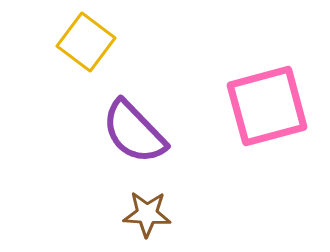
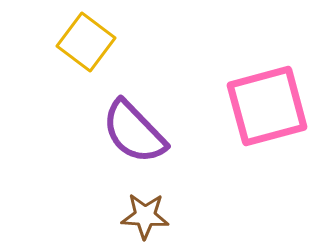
brown star: moved 2 px left, 2 px down
